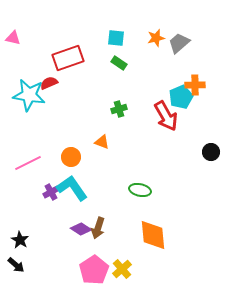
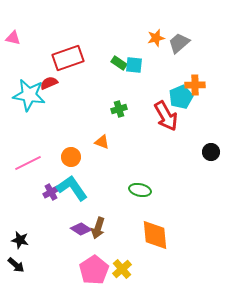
cyan square: moved 18 px right, 27 px down
orange diamond: moved 2 px right
black star: rotated 18 degrees counterclockwise
